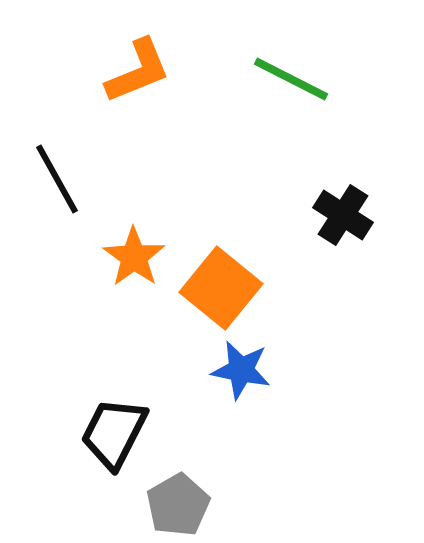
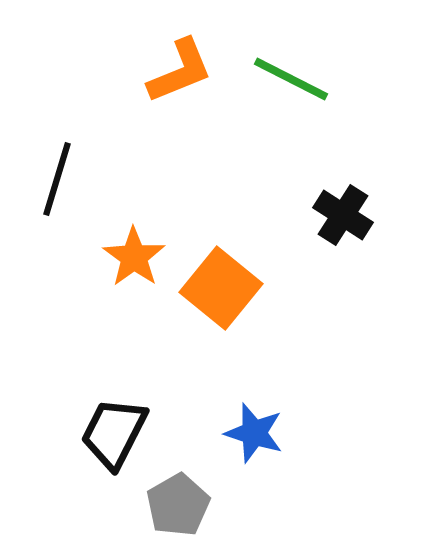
orange L-shape: moved 42 px right
black line: rotated 46 degrees clockwise
blue star: moved 13 px right, 63 px down; rotated 6 degrees clockwise
